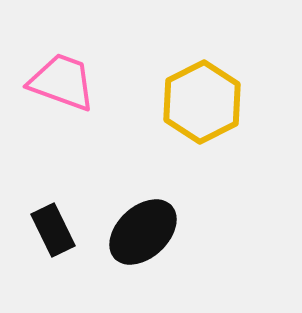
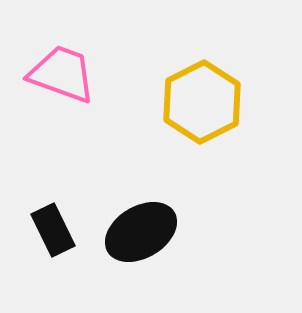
pink trapezoid: moved 8 px up
black ellipse: moved 2 px left; rotated 12 degrees clockwise
